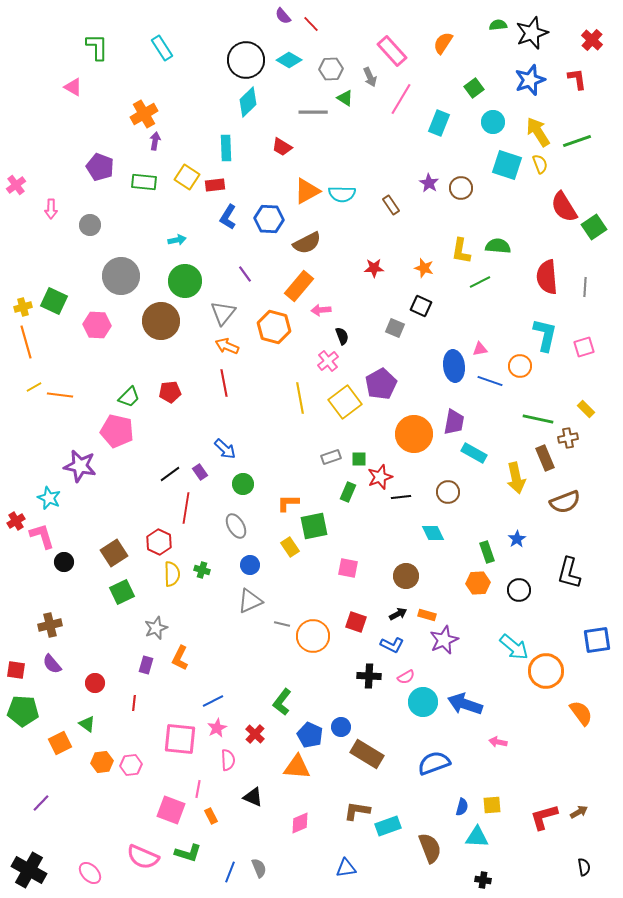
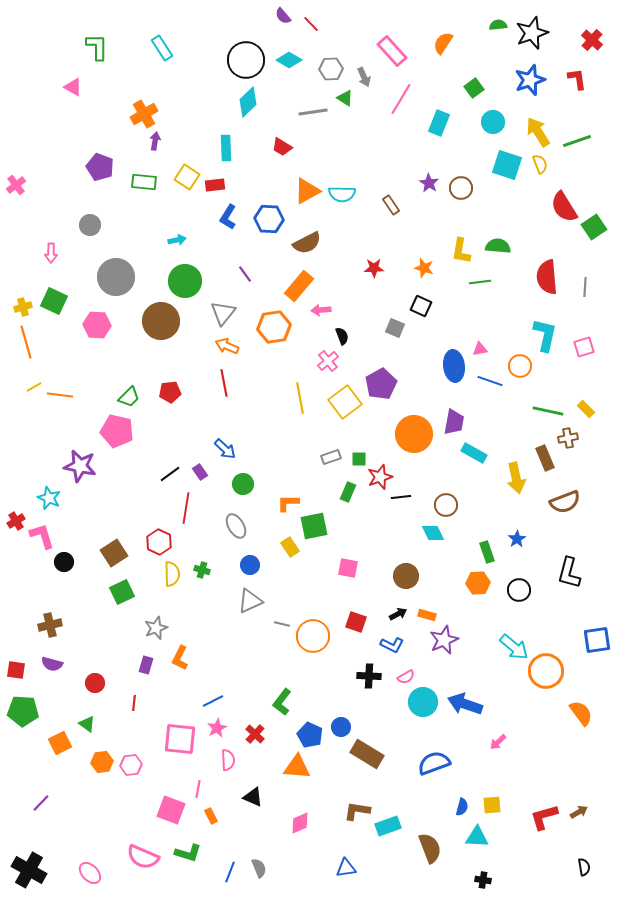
gray arrow at (370, 77): moved 6 px left
gray line at (313, 112): rotated 8 degrees counterclockwise
pink arrow at (51, 209): moved 44 px down
gray circle at (121, 276): moved 5 px left, 1 px down
green line at (480, 282): rotated 20 degrees clockwise
orange hexagon at (274, 327): rotated 24 degrees counterclockwise
green line at (538, 419): moved 10 px right, 8 px up
brown circle at (448, 492): moved 2 px left, 13 px down
purple semicircle at (52, 664): rotated 35 degrees counterclockwise
pink arrow at (498, 742): rotated 54 degrees counterclockwise
